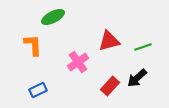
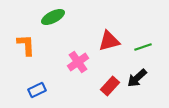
orange L-shape: moved 7 px left
blue rectangle: moved 1 px left
